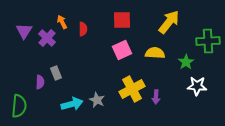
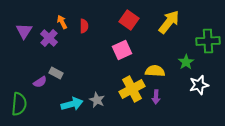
red square: moved 7 px right; rotated 36 degrees clockwise
red semicircle: moved 1 px right, 3 px up
purple cross: moved 2 px right
yellow semicircle: moved 18 px down
gray rectangle: rotated 40 degrees counterclockwise
purple semicircle: rotated 56 degrees clockwise
white star: moved 2 px right, 1 px up; rotated 18 degrees counterclockwise
green semicircle: moved 2 px up
